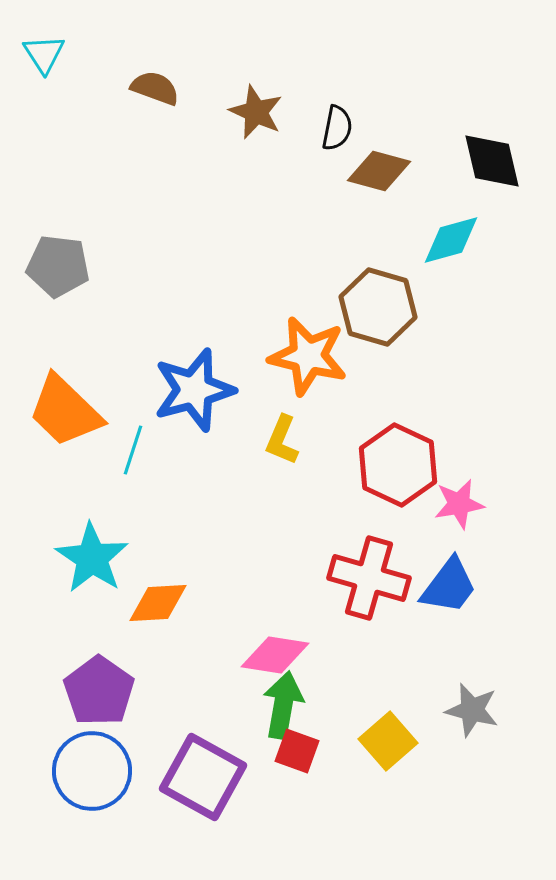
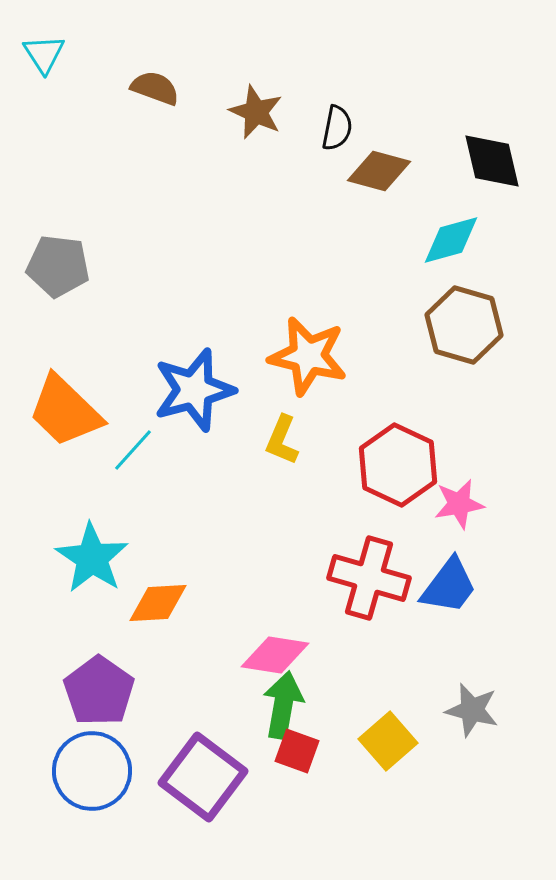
brown hexagon: moved 86 px right, 18 px down
cyan line: rotated 24 degrees clockwise
purple square: rotated 8 degrees clockwise
